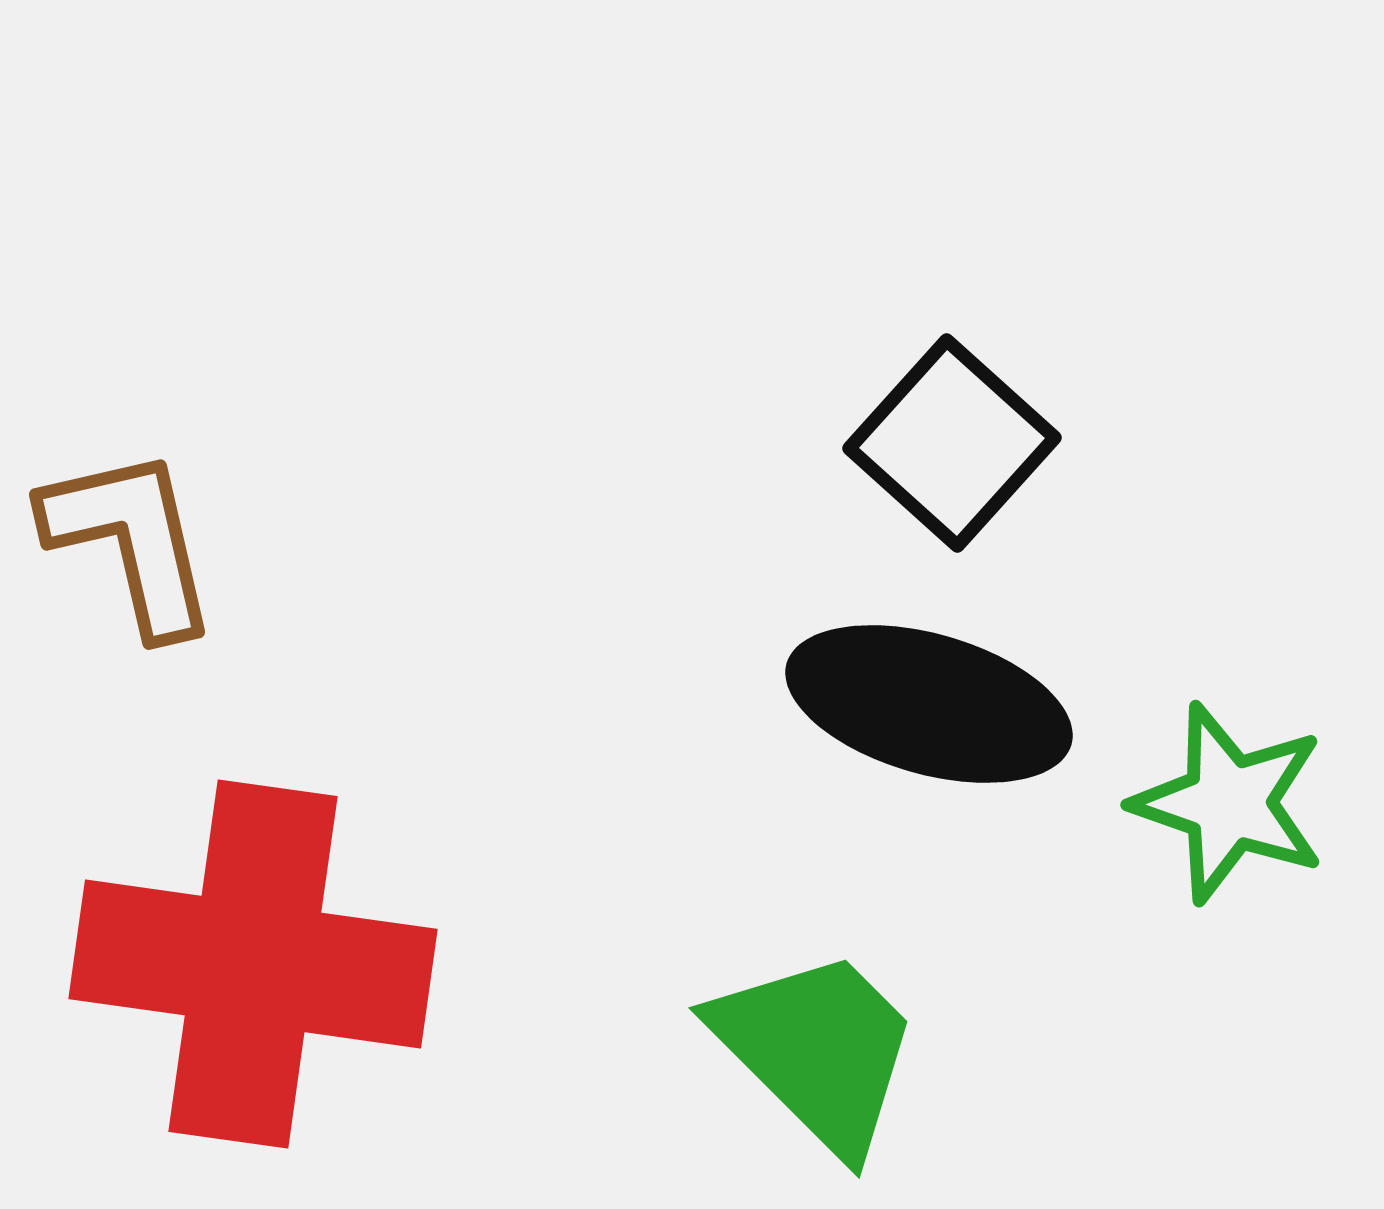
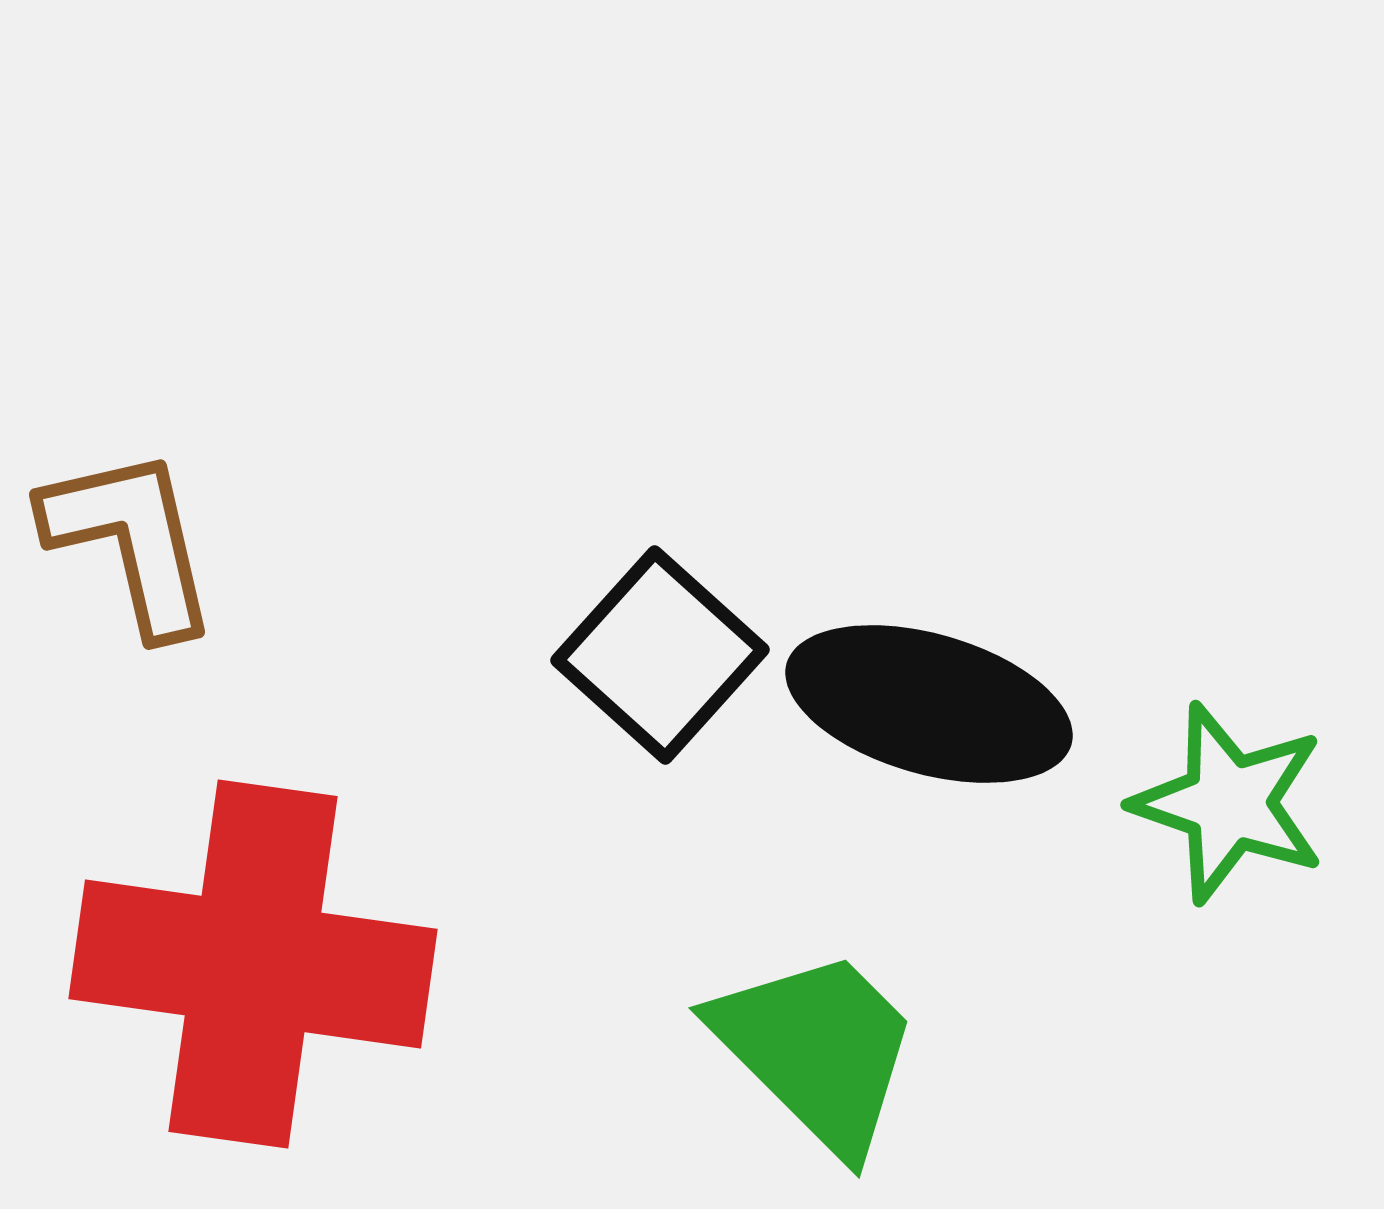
black square: moved 292 px left, 212 px down
